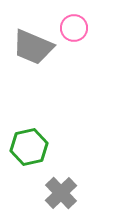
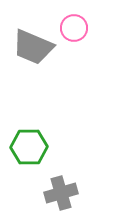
green hexagon: rotated 12 degrees clockwise
gray cross: rotated 28 degrees clockwise
